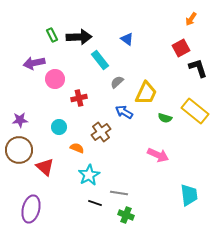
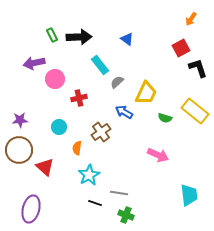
cyan rectangle: moved 5 px down
orange semicircle: rotated 104 degrees counterclockwise
